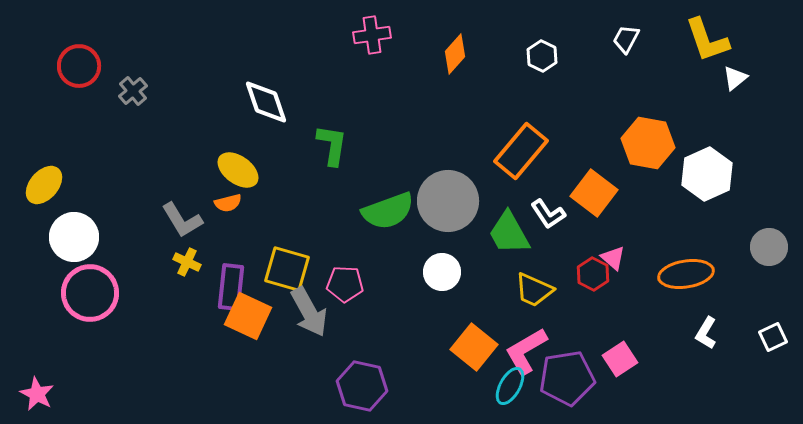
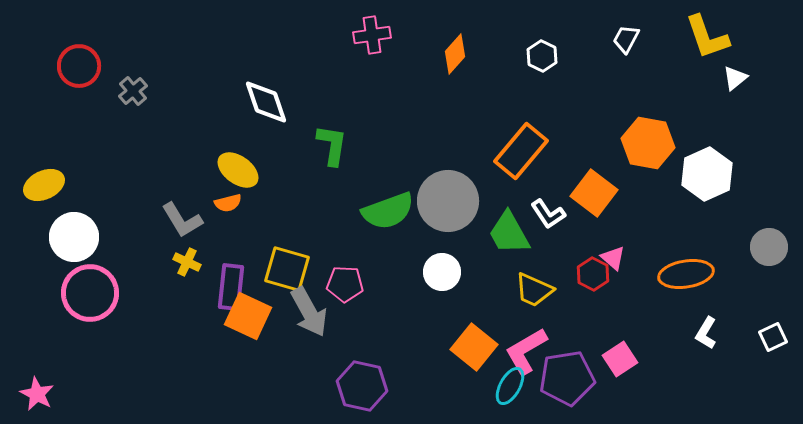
yellow L-shape at (707, 40): moved 3 px up
yellow ellipse at (44, 185): rotated 24 degrees clockwise
